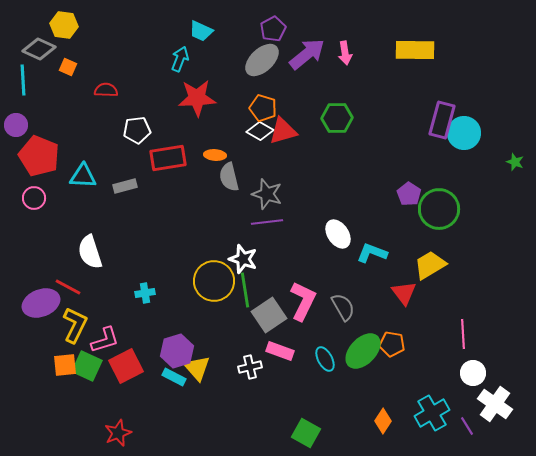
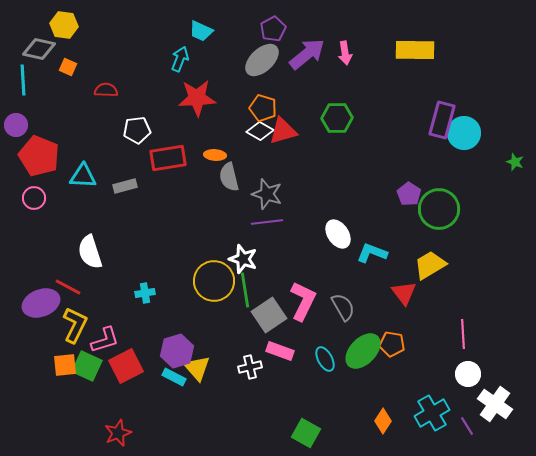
gray diamond at (39, 49): rotated 12 degrees counterclockwise
white circle at (473, 373): moved 5 px left, 1 px down
